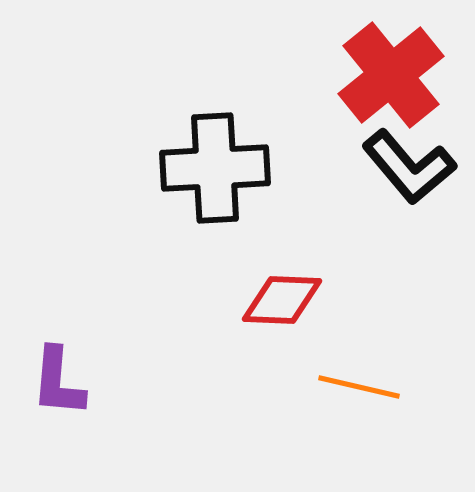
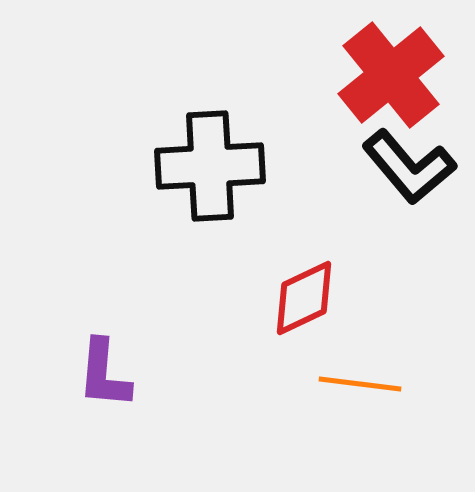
black cross: moved 5 px left, 2 px up
red diamond: moved 22 px right, 2 px up; rotated 28 degrees counterclockwise
purple L-shape: moved 46 px right, 8 px up
orange line: moved 1 px right, 3 px up; rotated 6 degrees counterclockwise
